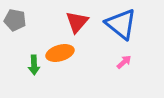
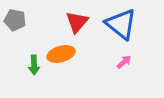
orange ellipse: moved 1 px right, 1 px down
